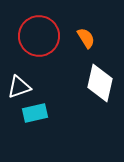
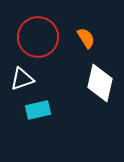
red circle: moved 1 px left, 1 px down
white triangle: moved 3 px right, 8 px up
cyan rectangle: moved 3 px right, 3 px up
